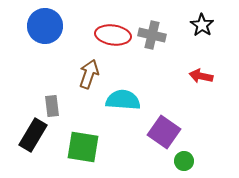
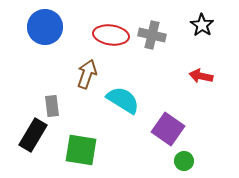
blue circle: moved 1 px down
red ellipse: moved 2 px left
brown arrow: moved 2 px left
cyan semicircle: rotated 28 degrees clockwise
purple square: moved 4 px right, 3 px up
green square: moved 2 px left, 3 px down
